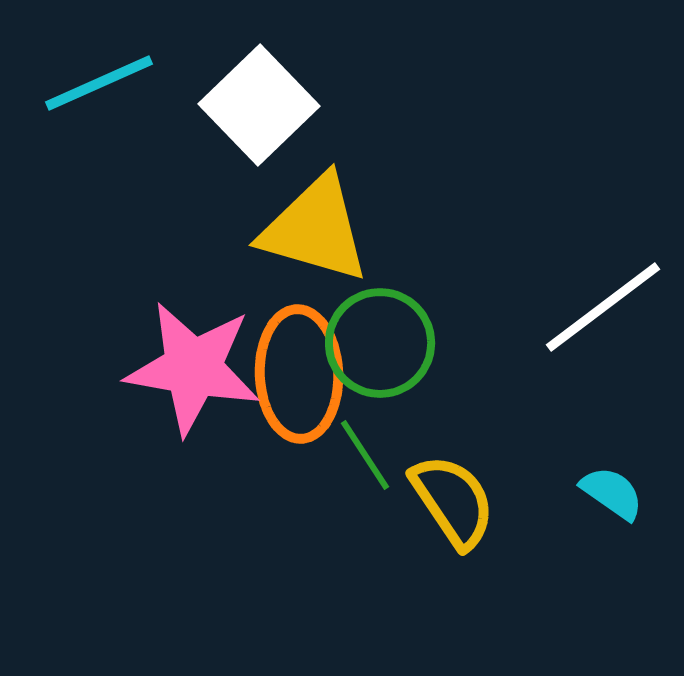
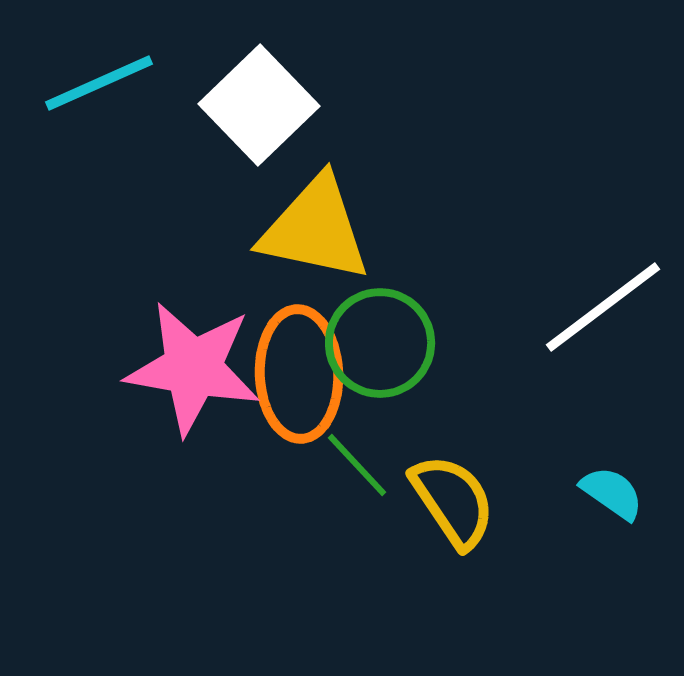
yellow triangle: rotated 4 degrees counterclockwise
green line: moved 8 px left, 10 px down; rotated 10 degrees counterclockwise
